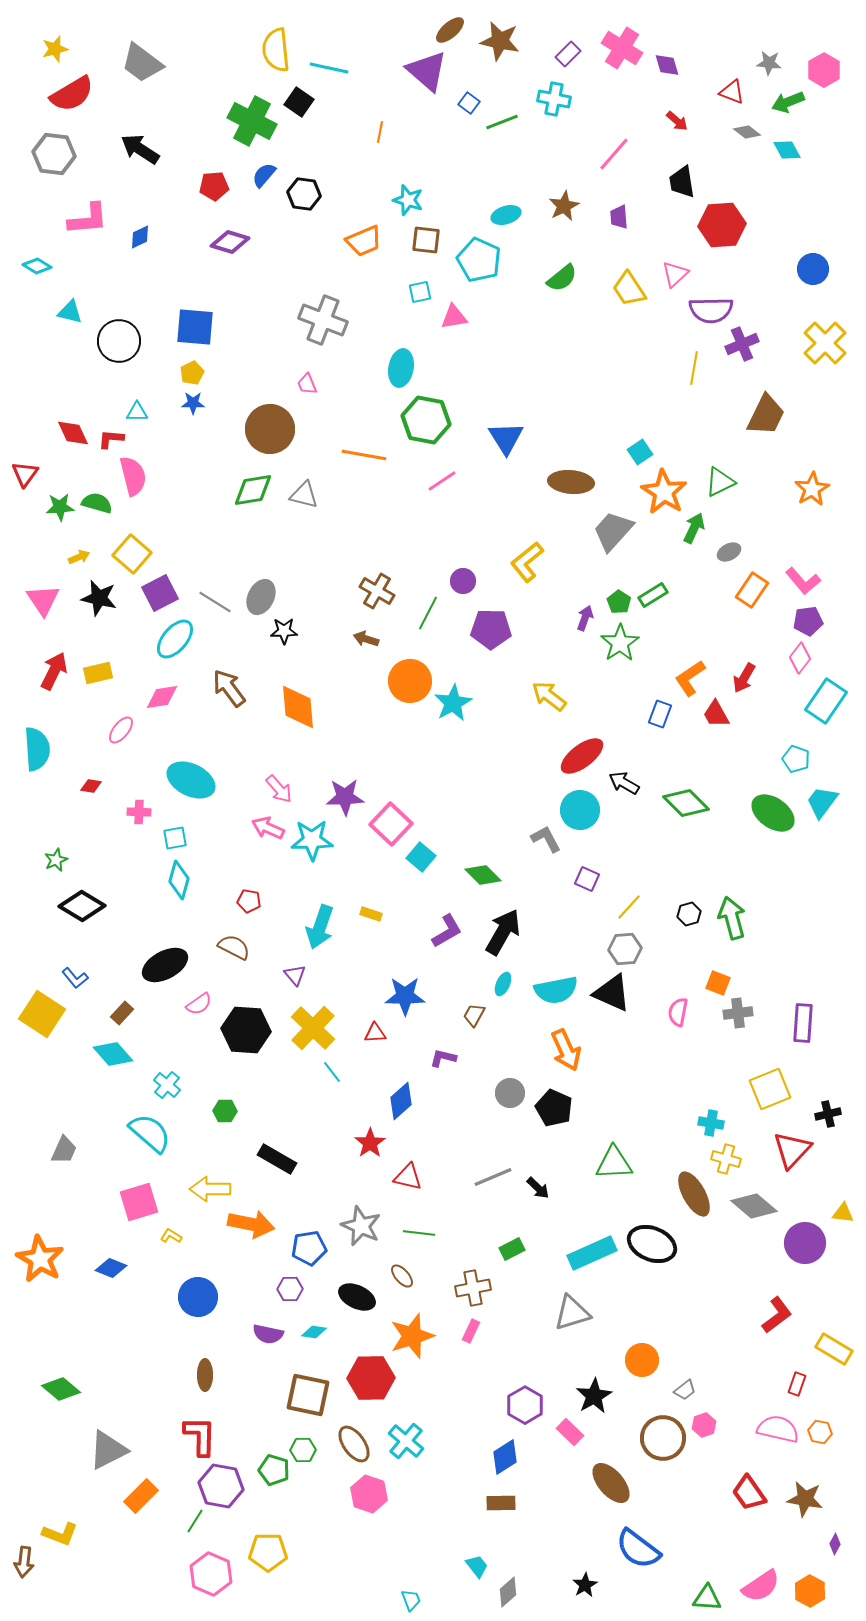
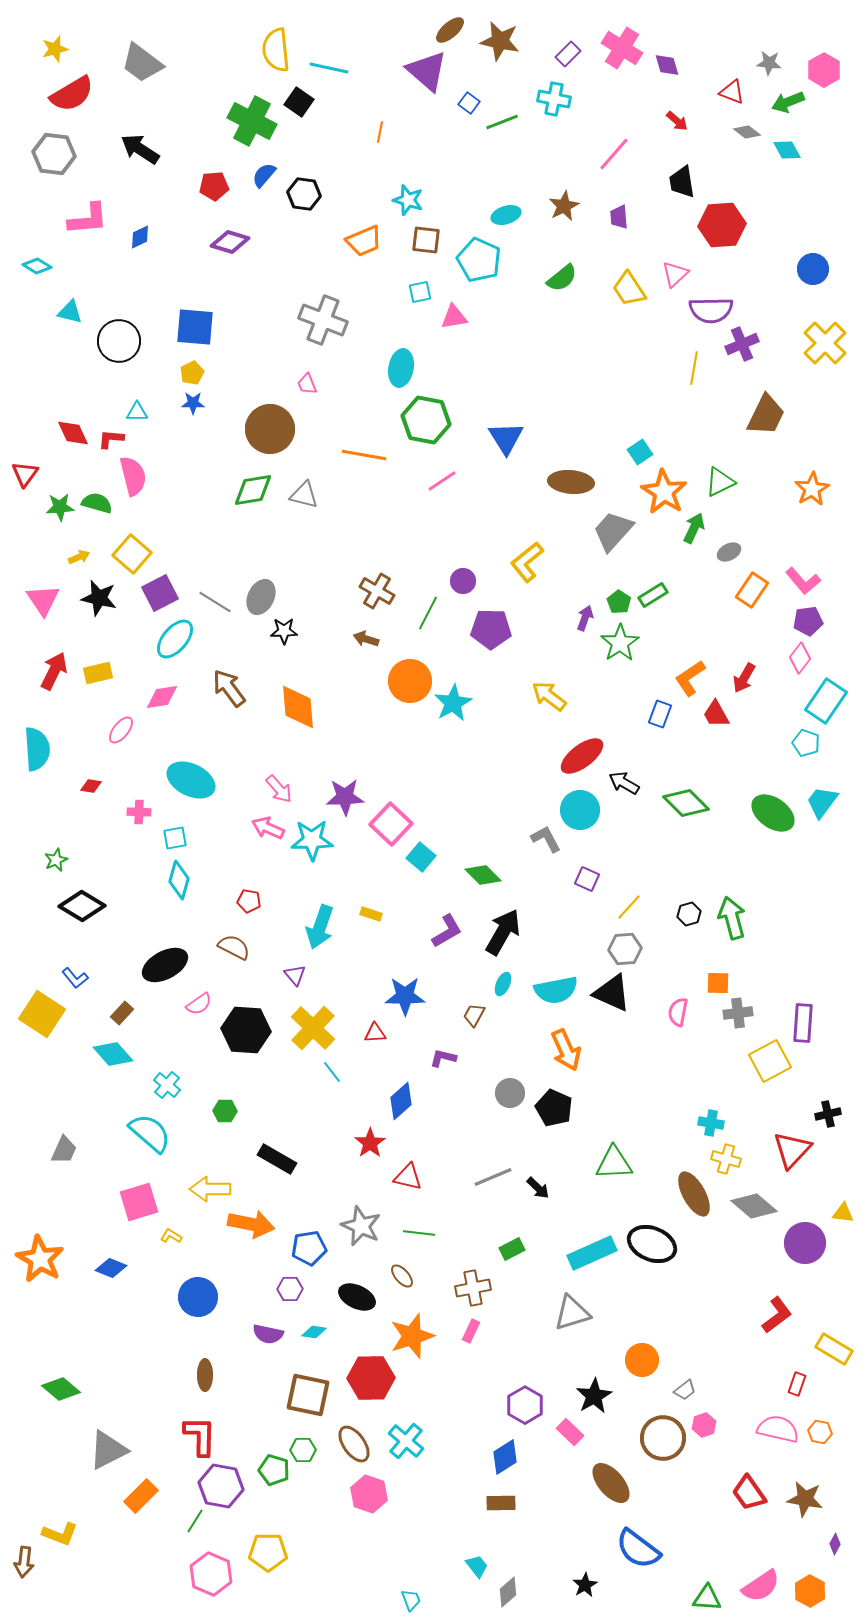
cyan pentagon at (796, 759): moved 10 px right, 16 px up
orange square at (718, 983): rotated 20 degrees counterclockwise
yellow square at (770, 1089): moved 28 px up; rotated 6 degrees counterclockwise
